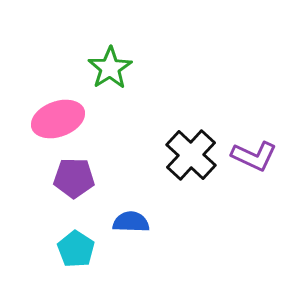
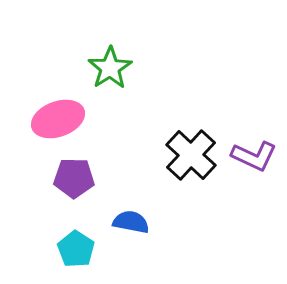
blue semicircle: rotated 9 degrees clockwise
